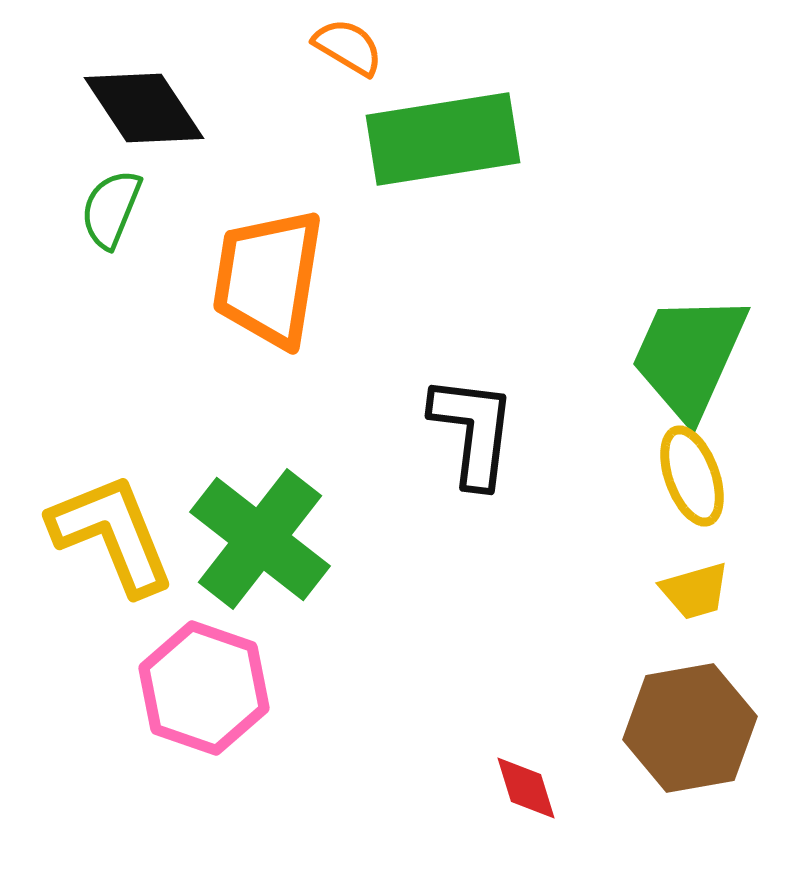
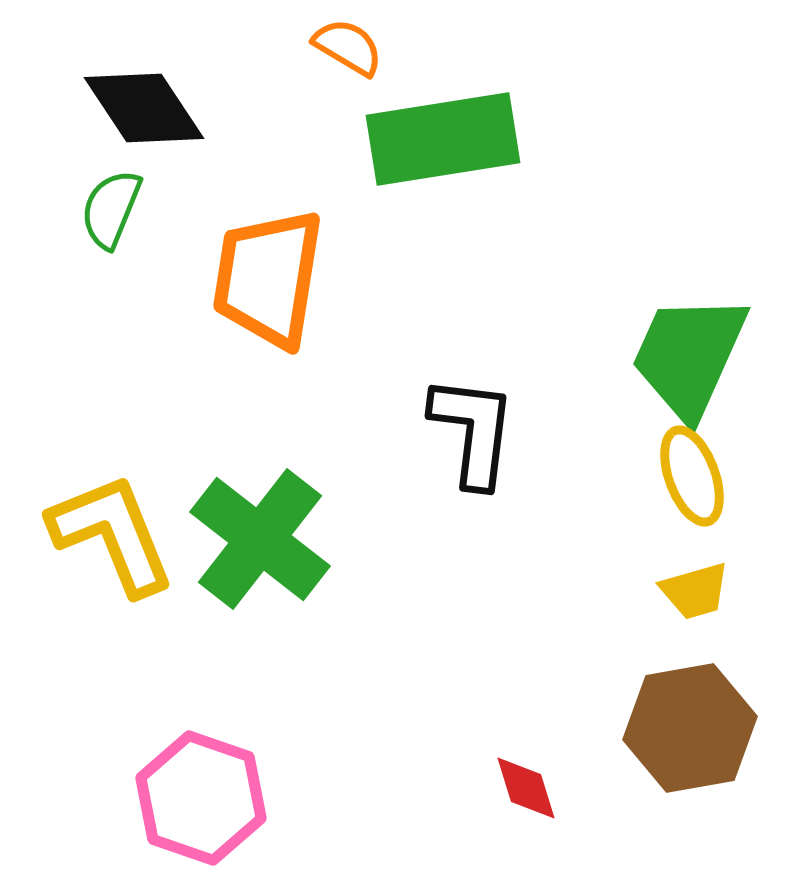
pink hexagon: moved 3 px left, 110 px down
